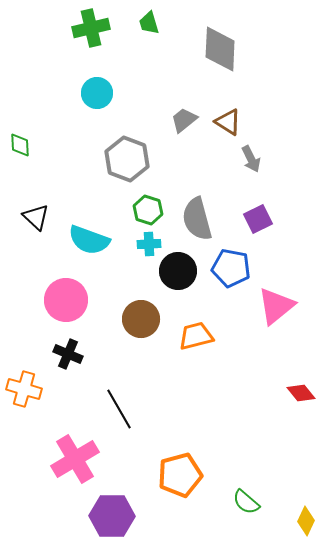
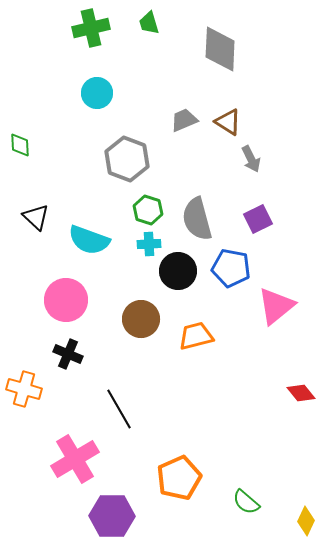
gray trapezoid: rotated 16 degrees clockwise
orange pentagon: moved 1 px left, 3 px down; rotated 9 degrees counterclockwise
